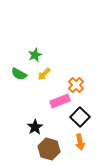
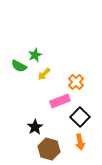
green semicircle: moved 8 px up
orange cross: moved 3 px up
